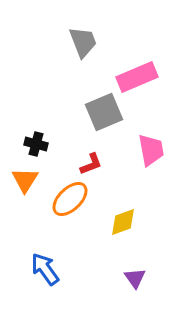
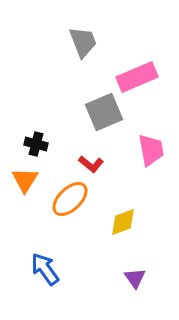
red L-shape: rotated 60 degrees clockwise
